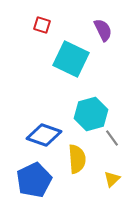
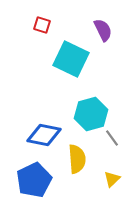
blue diamond: rotated 8 degrees counterclockwise
